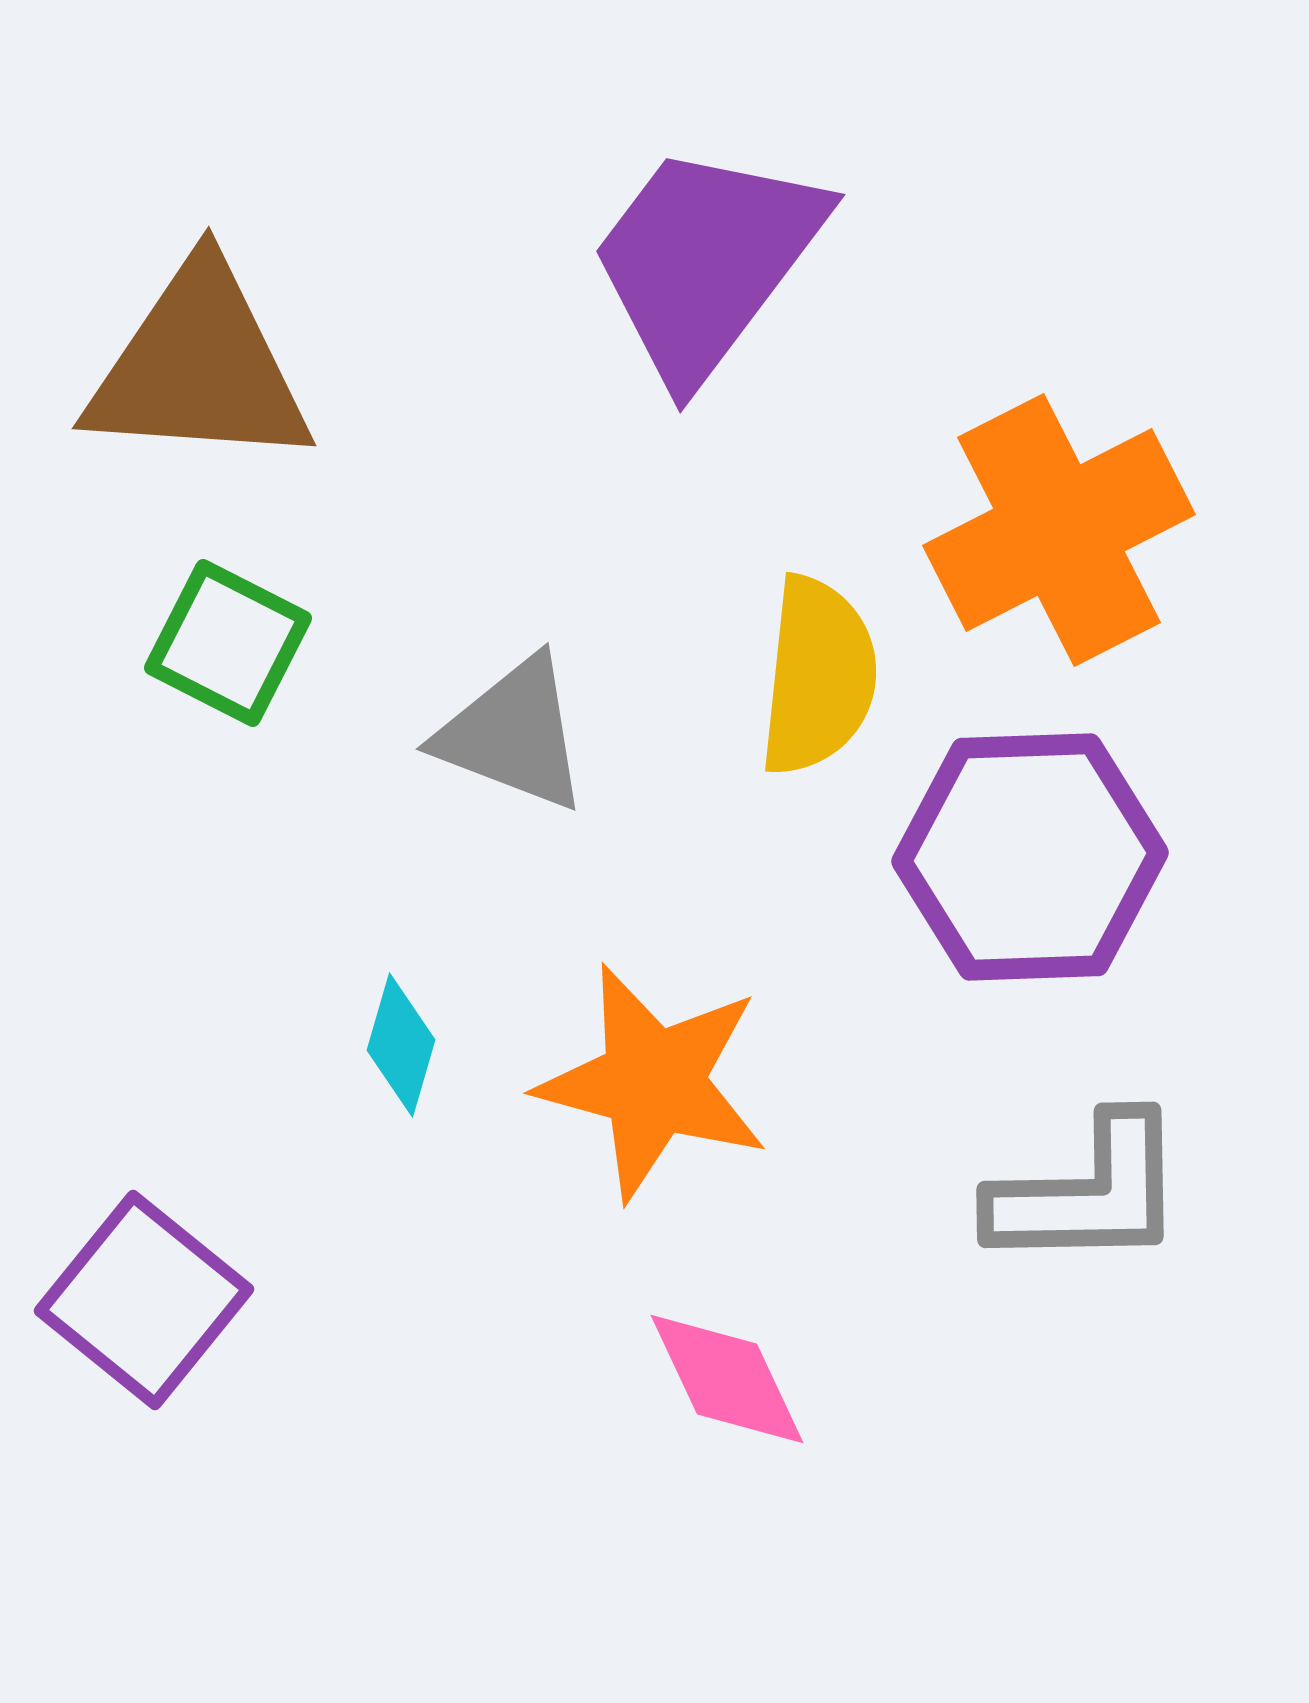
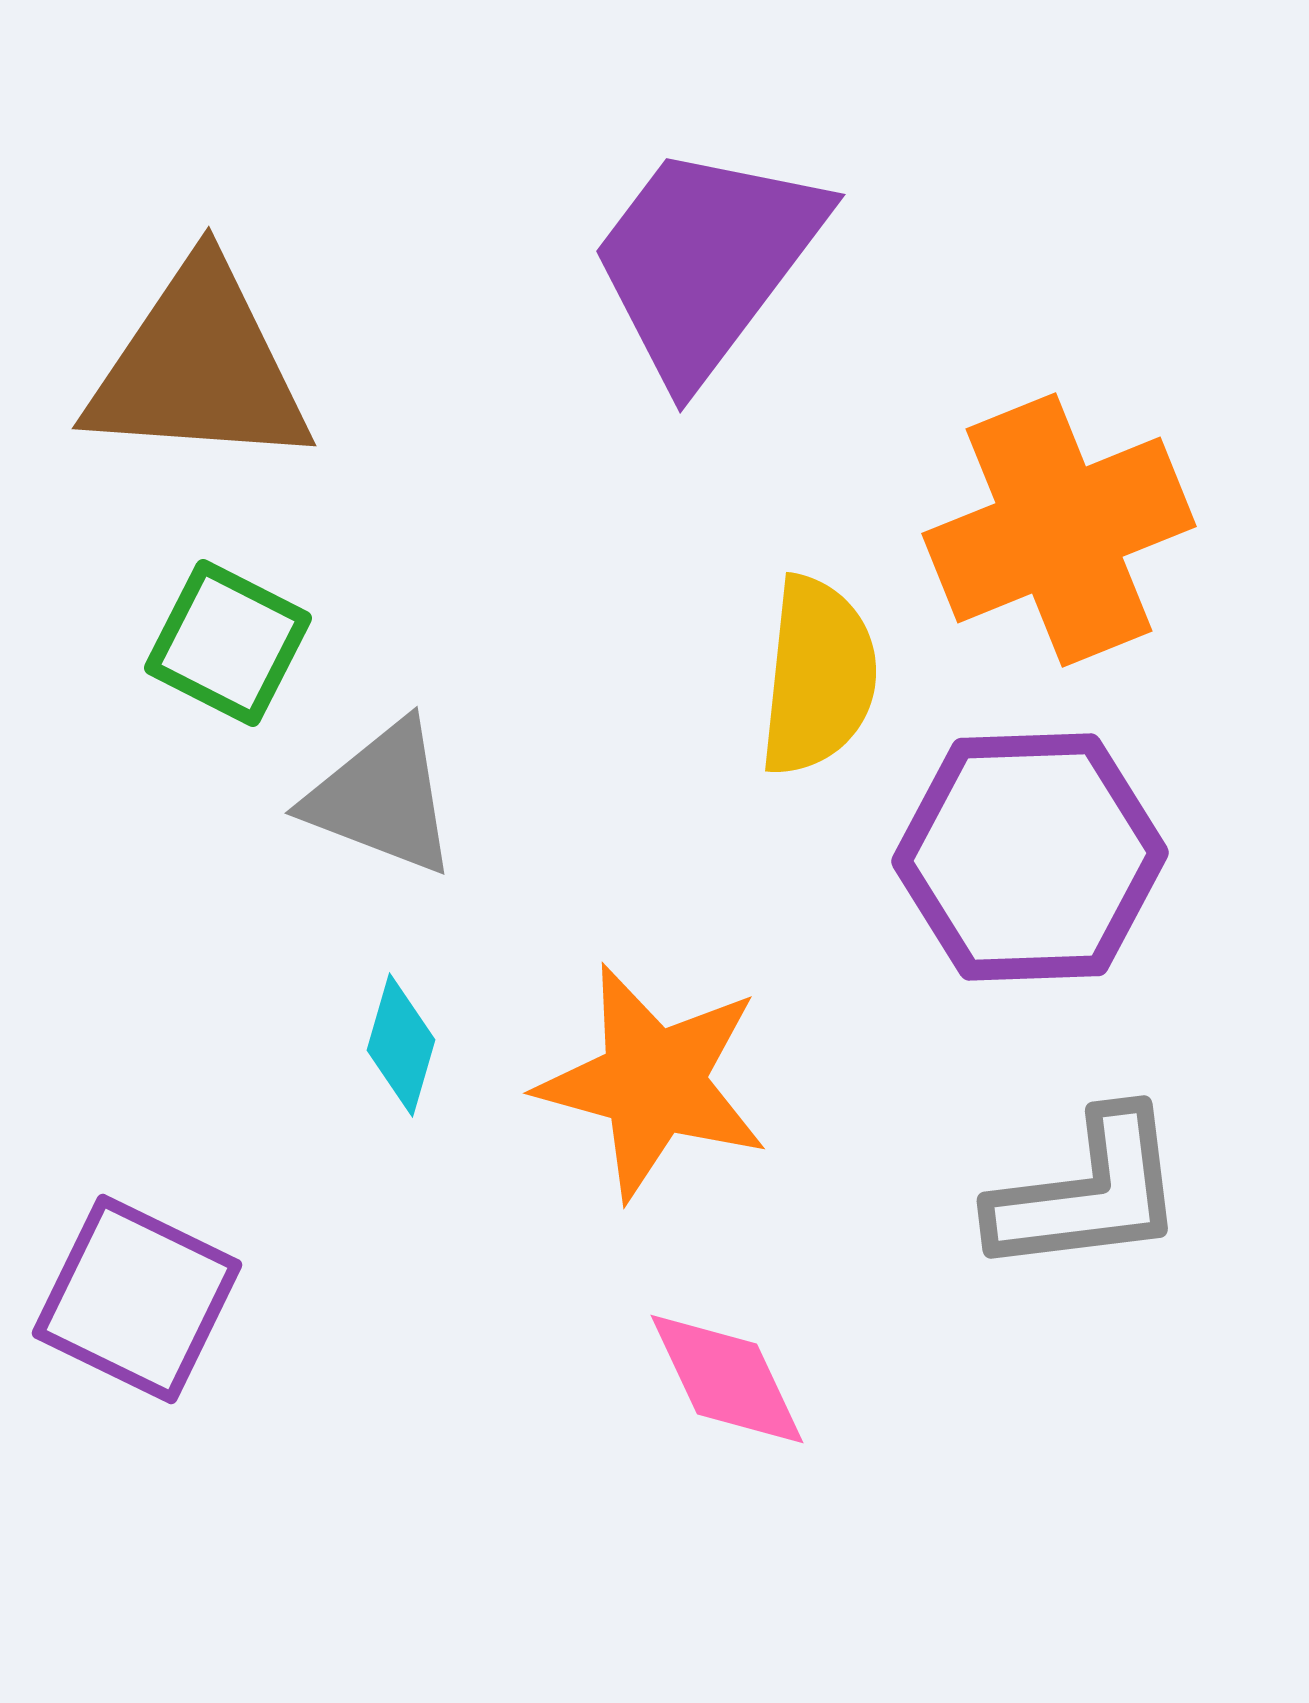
orange cross: rotated 5 degrees clockwise
gray triangle: moved 131 px left, 64 px down
gray L-shape: rotated 6 degrees counterclockwise
purple square: moved 7 px left, 1 px up; rotated 13 degrees counterclockwise
